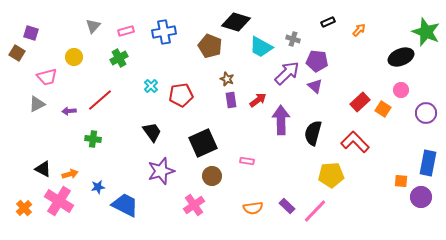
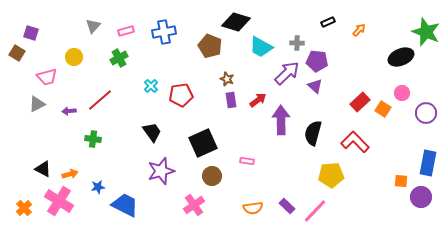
gray cross at (293, 39): moved 4 px right, 4 px down; rotated 16 degrees counterclockwise
pink circle at (401, 90): moved 1 px right, 3 px down
